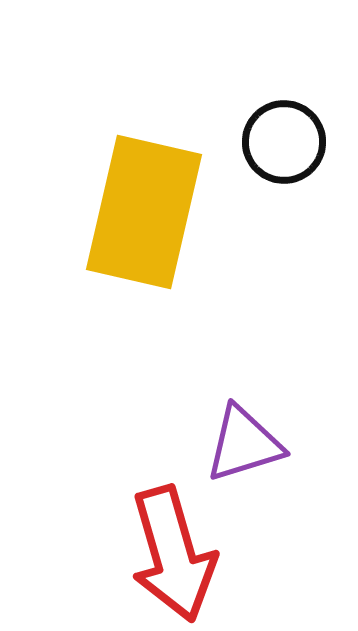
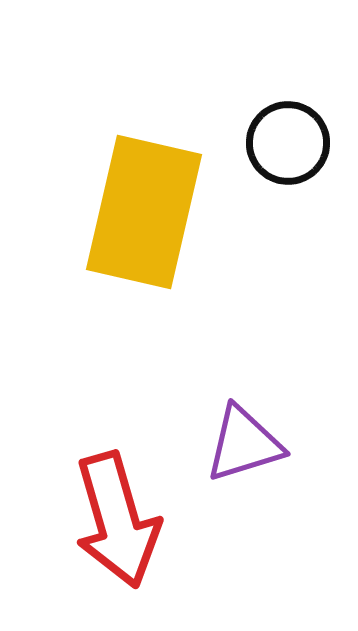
black circle: moved 4 px right, 1 px down
red arrow: moved 56 px left, 34 px up
